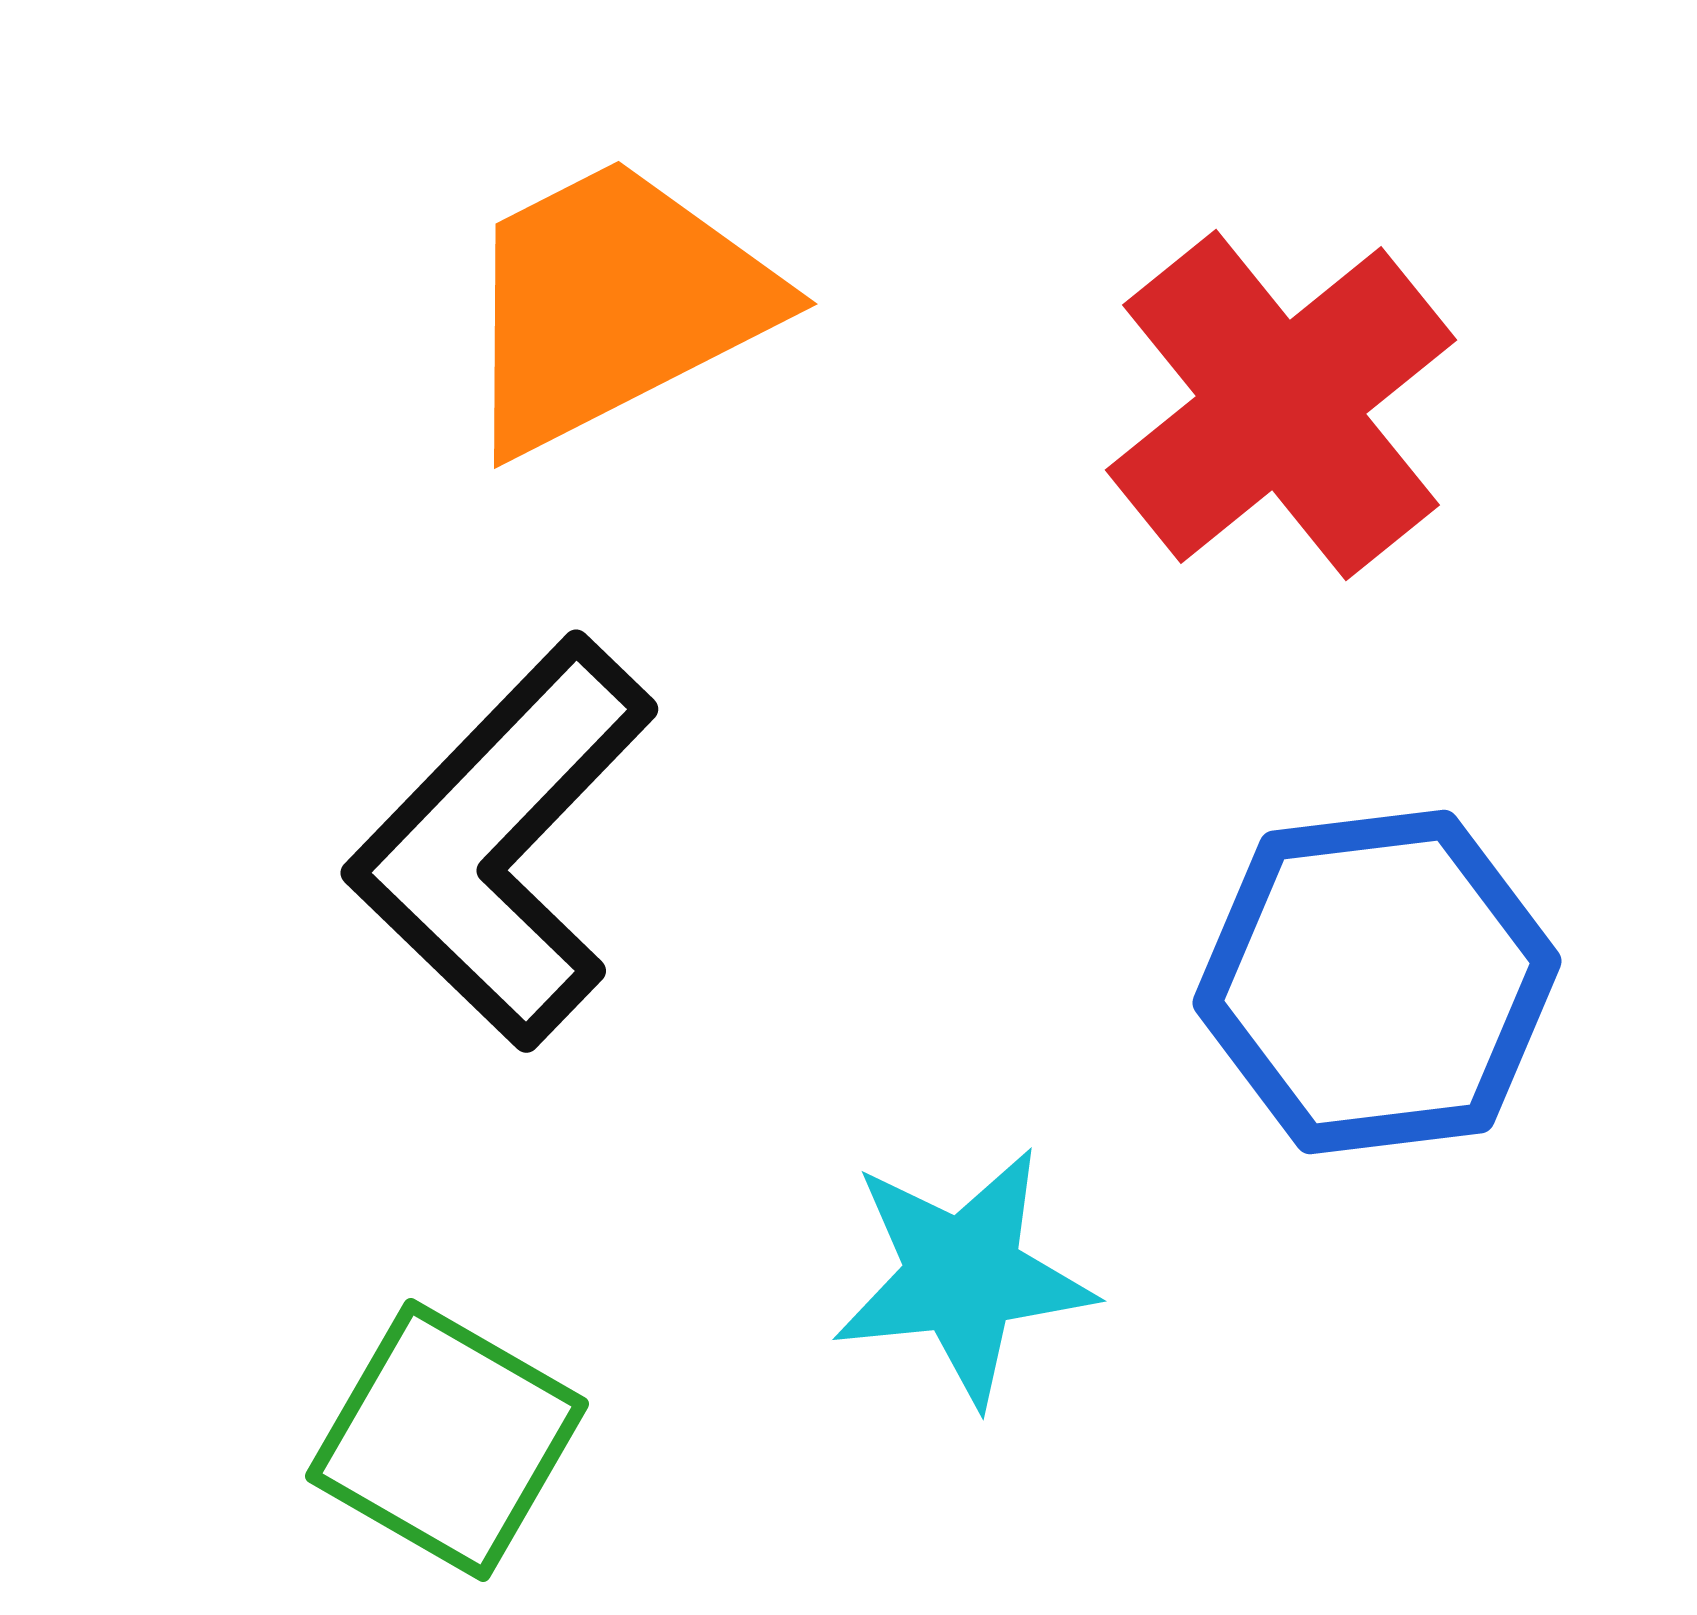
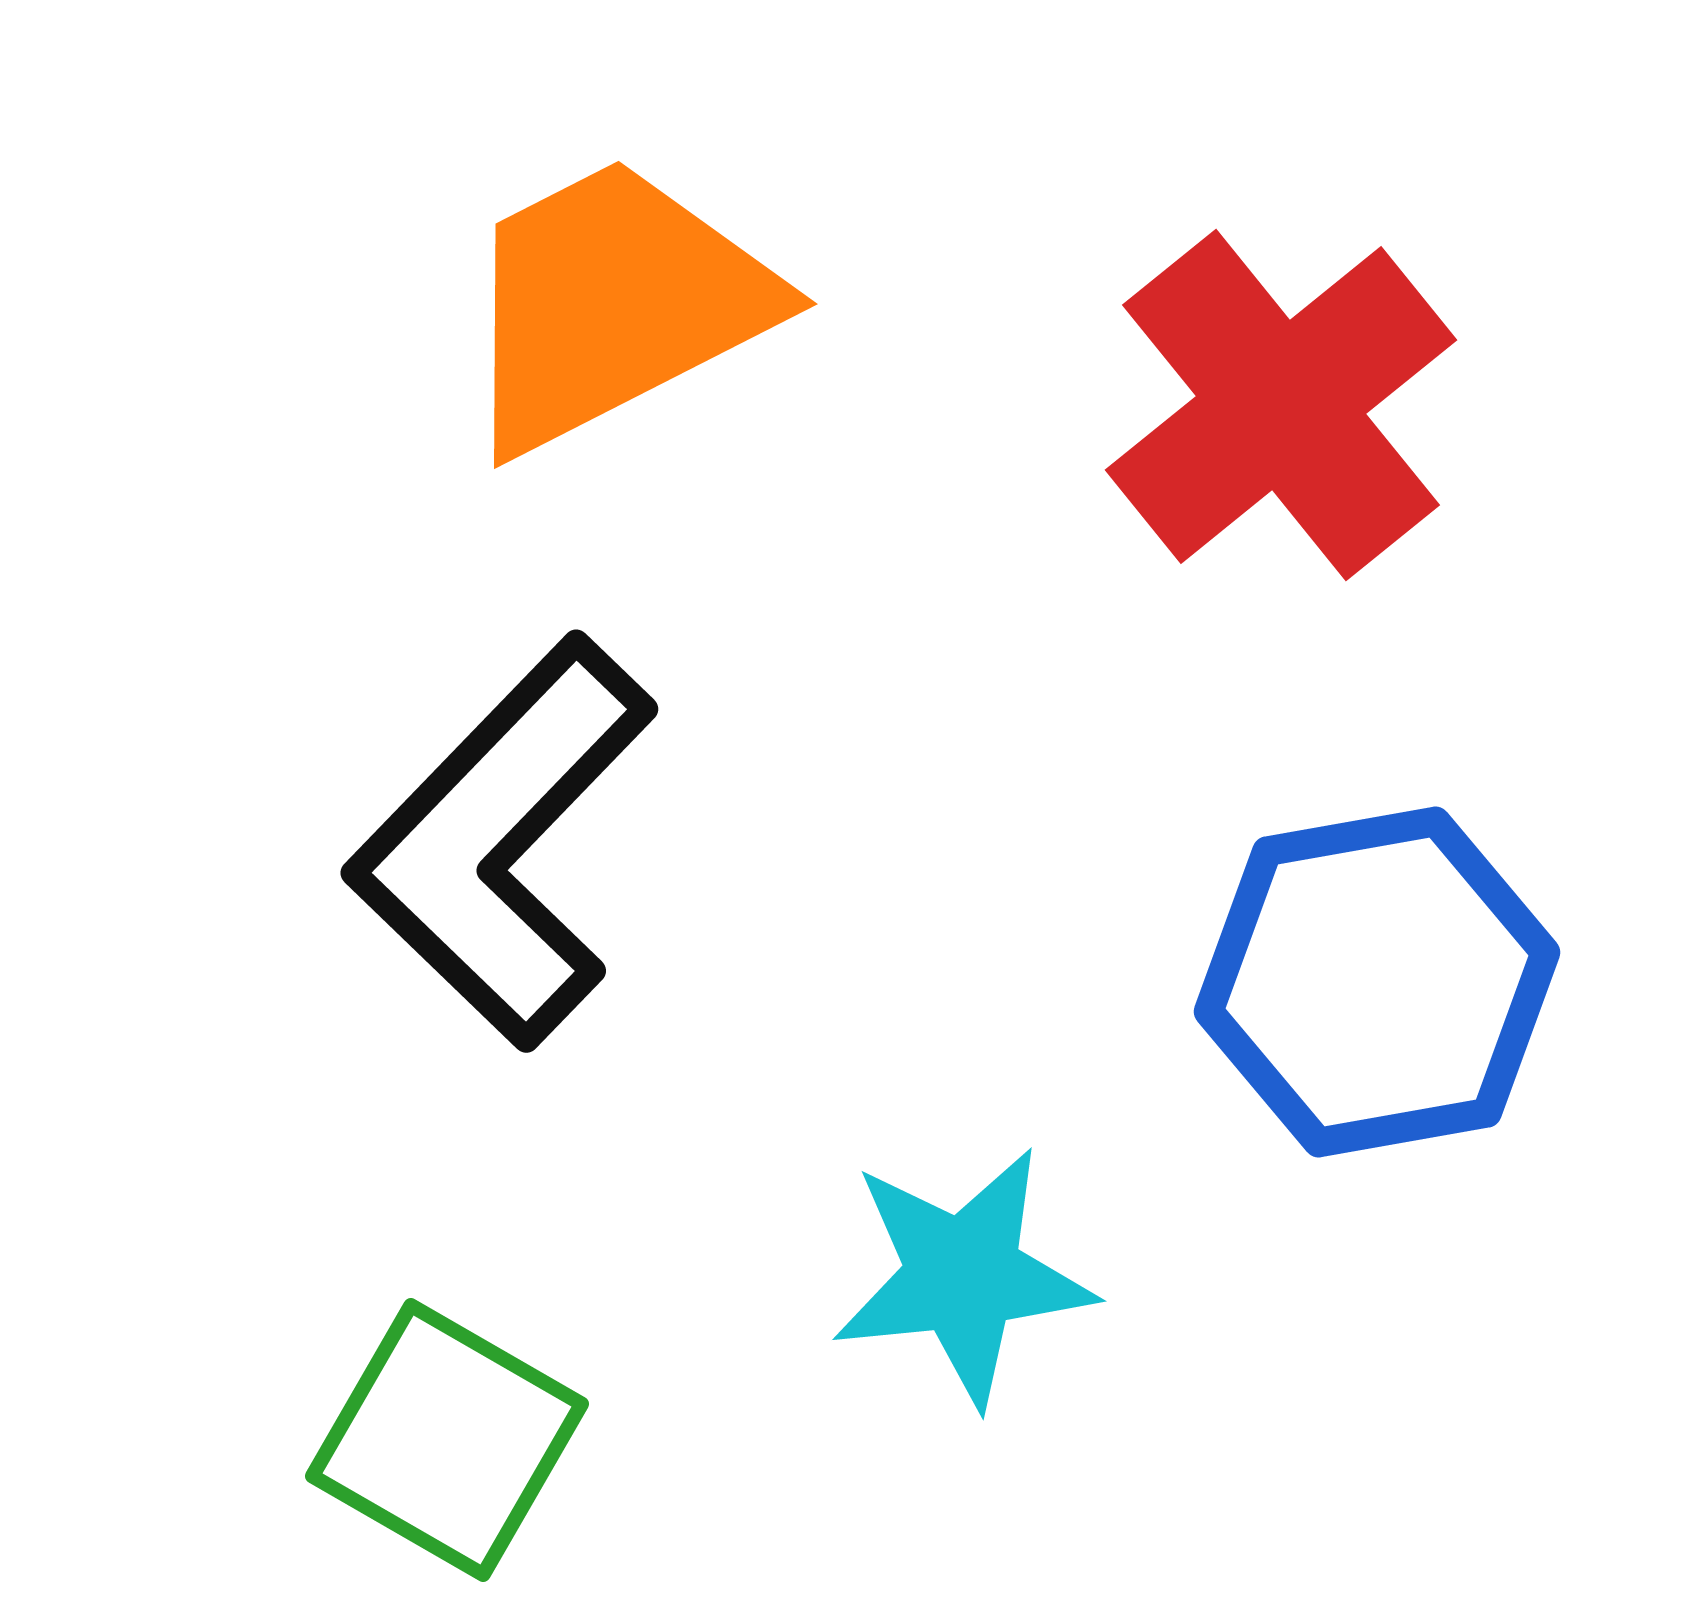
blue hexagon: rotated 3 degrees counterclockwise
